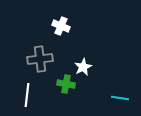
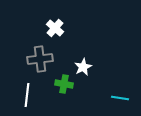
white cross: moved 6 px left, 2 px down; rotated 18 degrees clockwise
green cross: moved 2 px left
